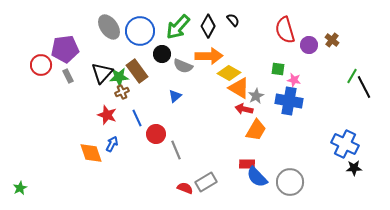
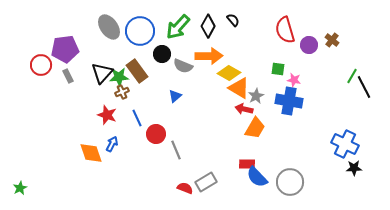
orange trapezoid at (256, 130): moved 1 px left, 2 px up
